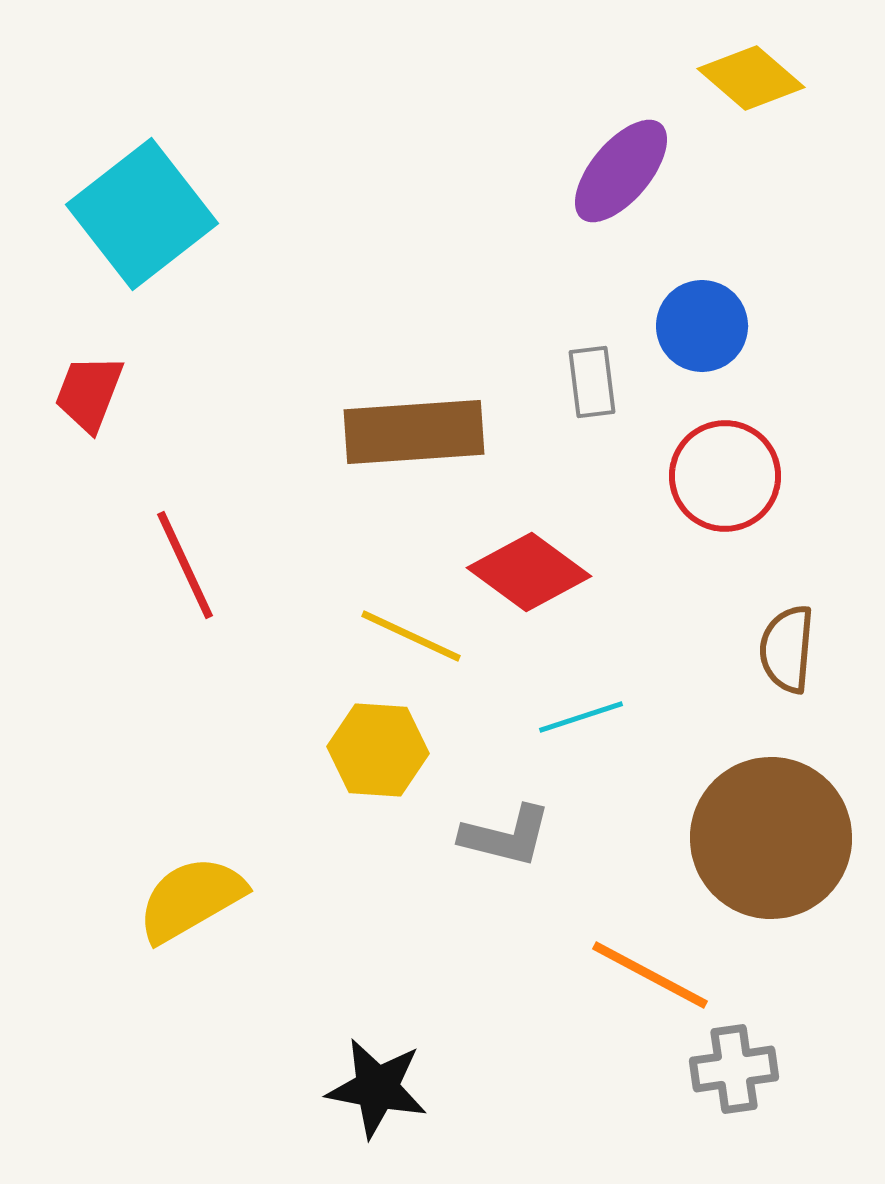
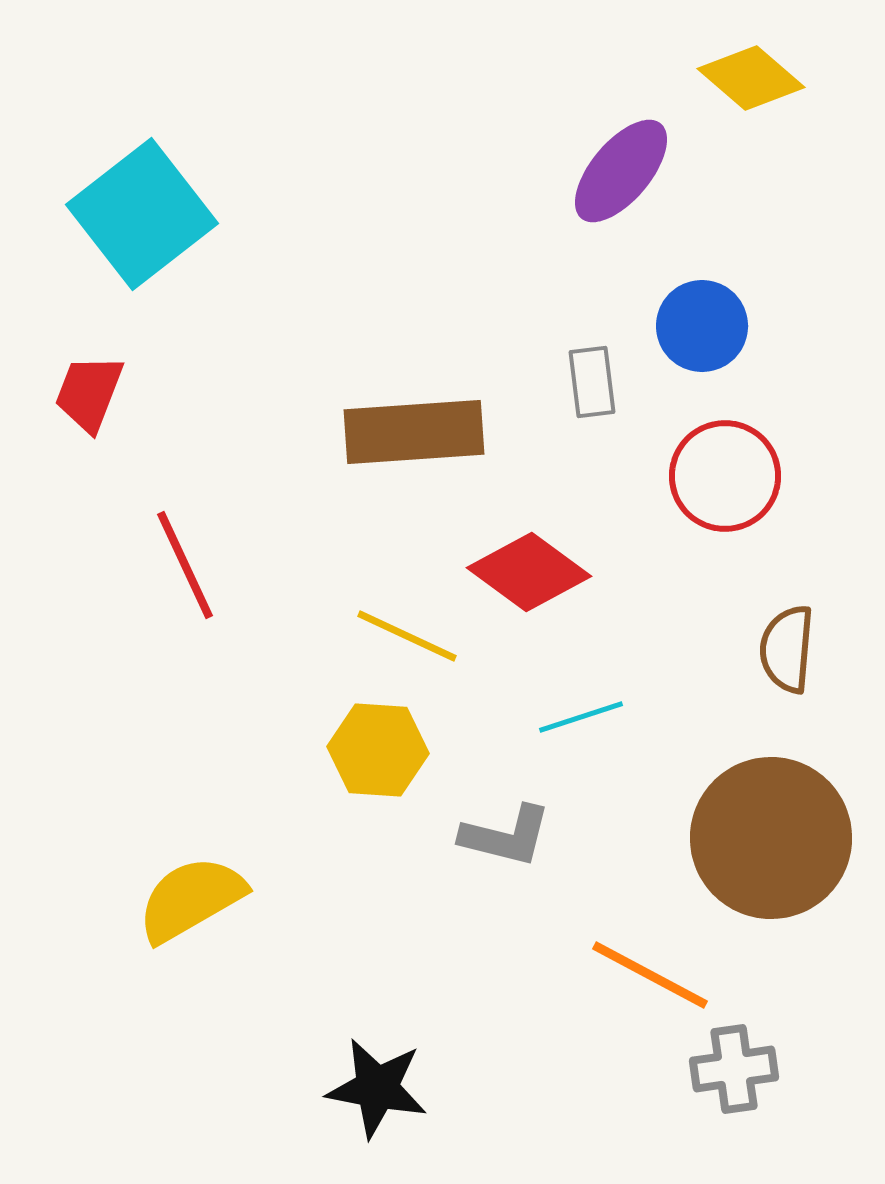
yellow line: moved 4 px left
